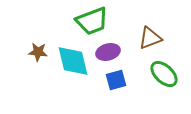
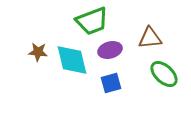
brown triangle: rotated 15 degrees clockwise
purple ellipse: moved 2 px right, 2 px up
cyan diamond: moved 1 px left, 1 px up
blue square: moved 5 px left, 3 px down
